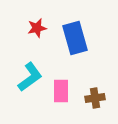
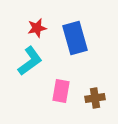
cyan L-shape: moved 16 px up
pink rectangle: rotated 10 degrees clockwise
